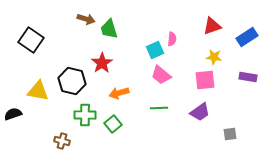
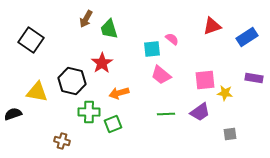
brown arrow: rotated 102 degrees clockwise
pink semicircle: rotated 56 degrees counterclockwise
cyan square: moved 3 px left, 1 px up; rotated 18 degrees clockwise
yellow star: moved 11 px right, 36 px down
purple rectangle: moved 6 px right, 1 px down
yellow triangle: moved 1 px left, 1 px down
green line: moved 7 px right, 6 px down
green cross: moved 4 px right, 3 px up
green square: rotated 18 degrees clockwise
